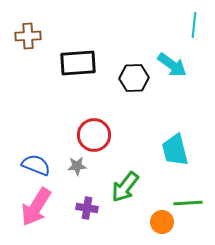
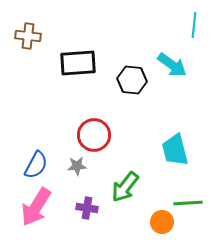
brown cross: rotated 10 degrees clockwise
black hexagon: moved 2 px left, 2 px down; rotated 8 degrees clockwise
blue semicircle: rotated 96 degrees clockwise
